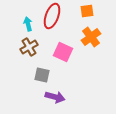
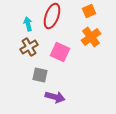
orange square: moved 2 px right; rotated 16 degrees counterclockwise
pink square: moved 3 px left
gray square: moved 2 px left
